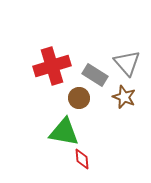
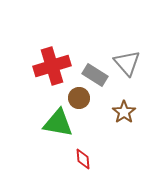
brown star: moved 15 px down; rotated 15 degrees clockwise
green triangle: moved 6 px left, 9 px up
red diamond: moved 1 px right
